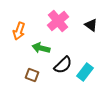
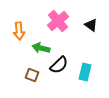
orange arrow: rotated 24 degrees counterclockwise
black semicircle: moved 4 px left
cyan rectangle: rotated 24 degrees counterclockwise
